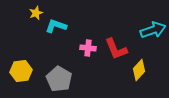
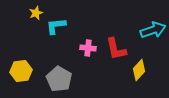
cyan L-shape: rotated 25 degrees counterclockwise
red L-shape: rotated 10 degrees clockwise
